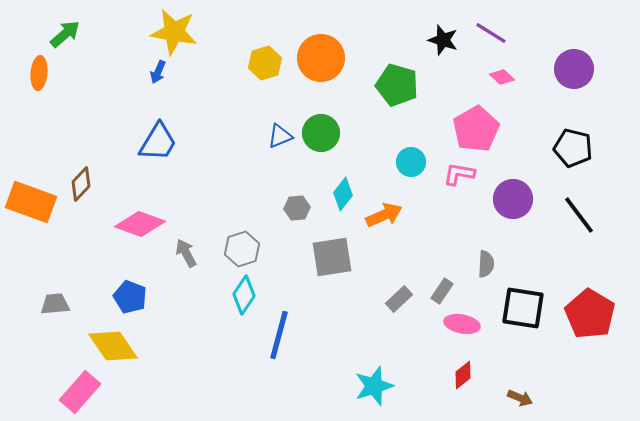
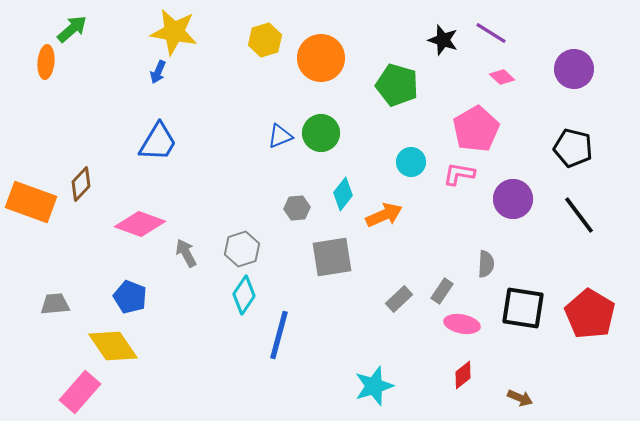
green arrow at (65, 34): moved 7 px right, 5 px up
yellow hexagon at (265, 63): moved 23 px up
orange ellipse at (39, 73): moved 7 px right, 11 px up
